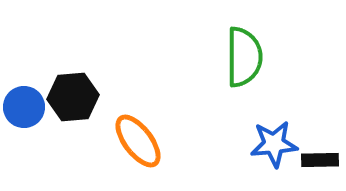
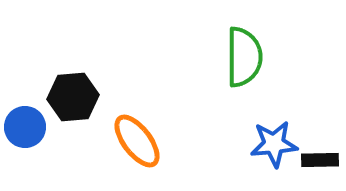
blue circle: moved 1 px right, 20 px down
orange ellipse: moved 1 px left
